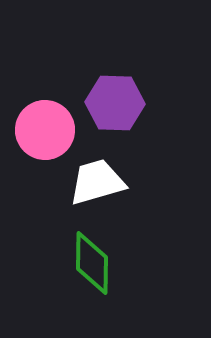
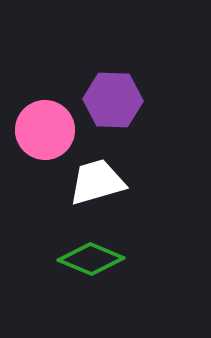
purple hexagon: moved 2 px left, 3 px up
green diamond: moved 1 px left, 4 px up; rotated 68 degrees counterclockwise
